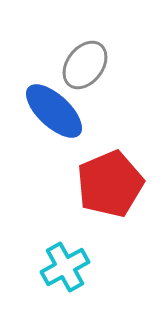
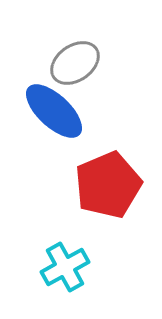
gray ellipse: moved 10 px left, 2 px up; rotated 18 degrees clockwise
red pentagon: moved 2 px left, 1 px down
